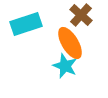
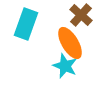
cyan rectangle: rotated 52 degrees counterclockwise
